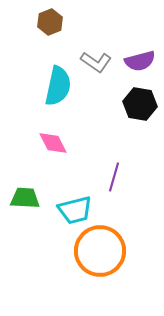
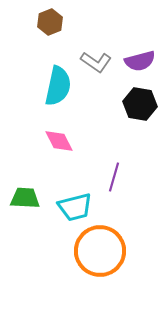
pink diamond: moved 6 px right, 2 px up
cyan trapezoid: moved 3 px up
